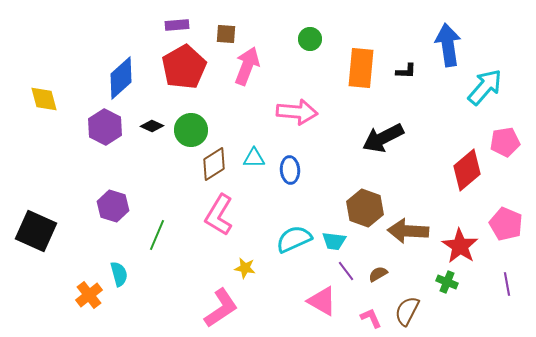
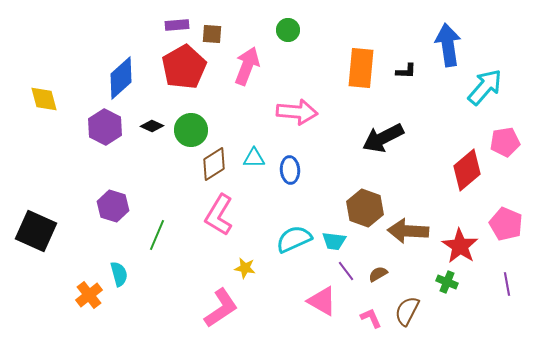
brown square at (226, 34): moved 14 px left
green circle at (310, 39): moved 22 px left, 9 px up
